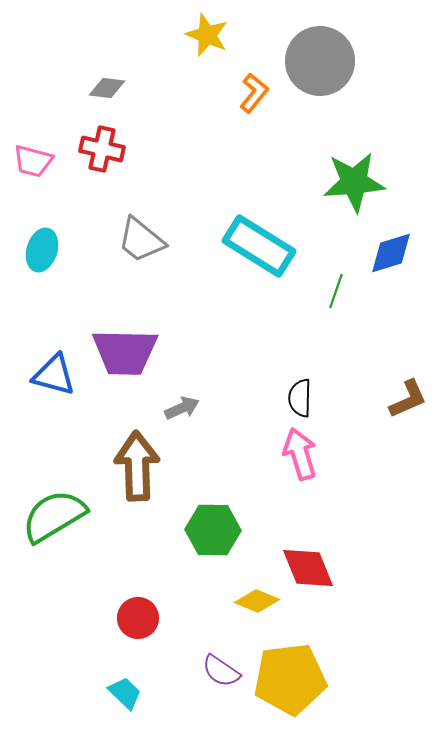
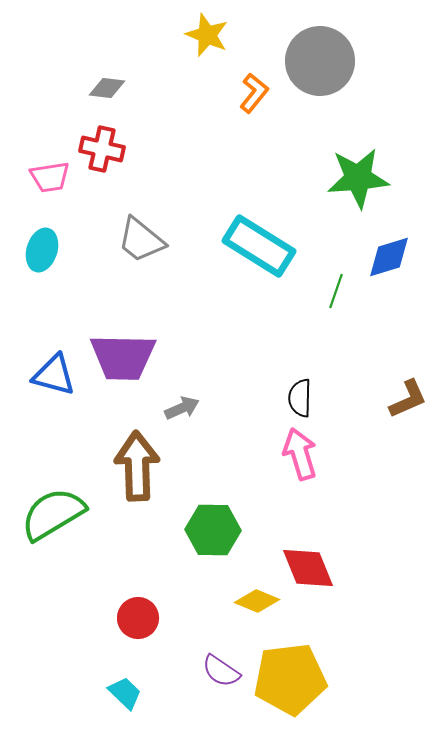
pink trapezoid: moved 17 px right, 16 px down; rotated 24 degrees counterclockwise
green star: moved 4 px right, 4 px up
blue diamond: moved 2 px left, 4 px down
purple trapezoid: moved 2 px left, 5 px down
green semicircle: moved 1 px left, 2 px up
